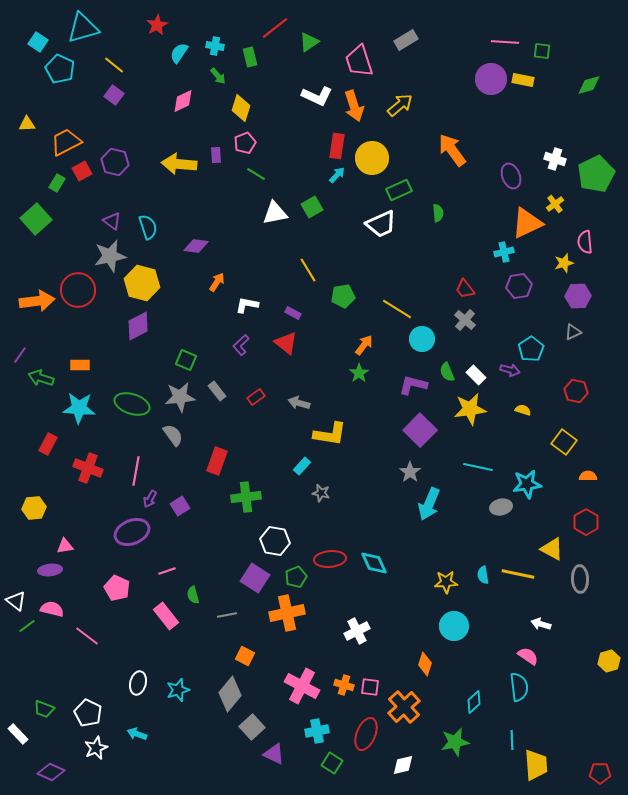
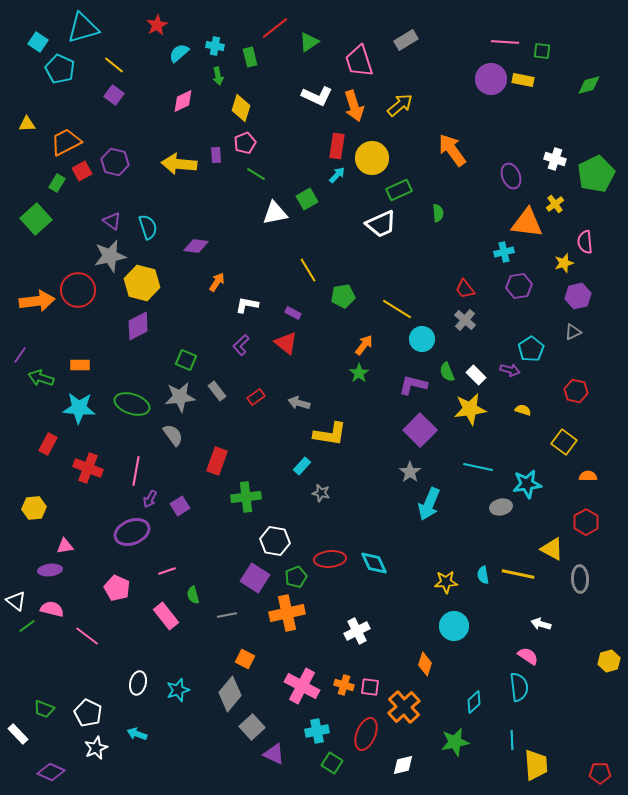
cyan semicircle at (179, 53): rotated 15 degrees clockwise
green arrow at (218, 76): rotated 30 degrees clockwise
green square at (312, 207): moved 5 px left, 8 px up
orange triangle at (527, 223): rotated 32 degrees clockwise
purple hexagon at (578, 296): rotated 10 degrees counterclockwise
orange square at (245, 656): moved 3 px down
